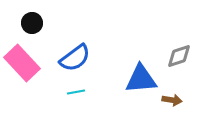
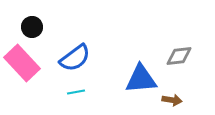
black circle: moved 4 px down
gray diamond: rotated 12 degrees clockwise
